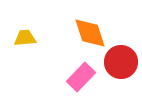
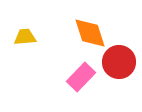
yellow trapezoid: moved 1 px up
red circle: moved 2 px left
